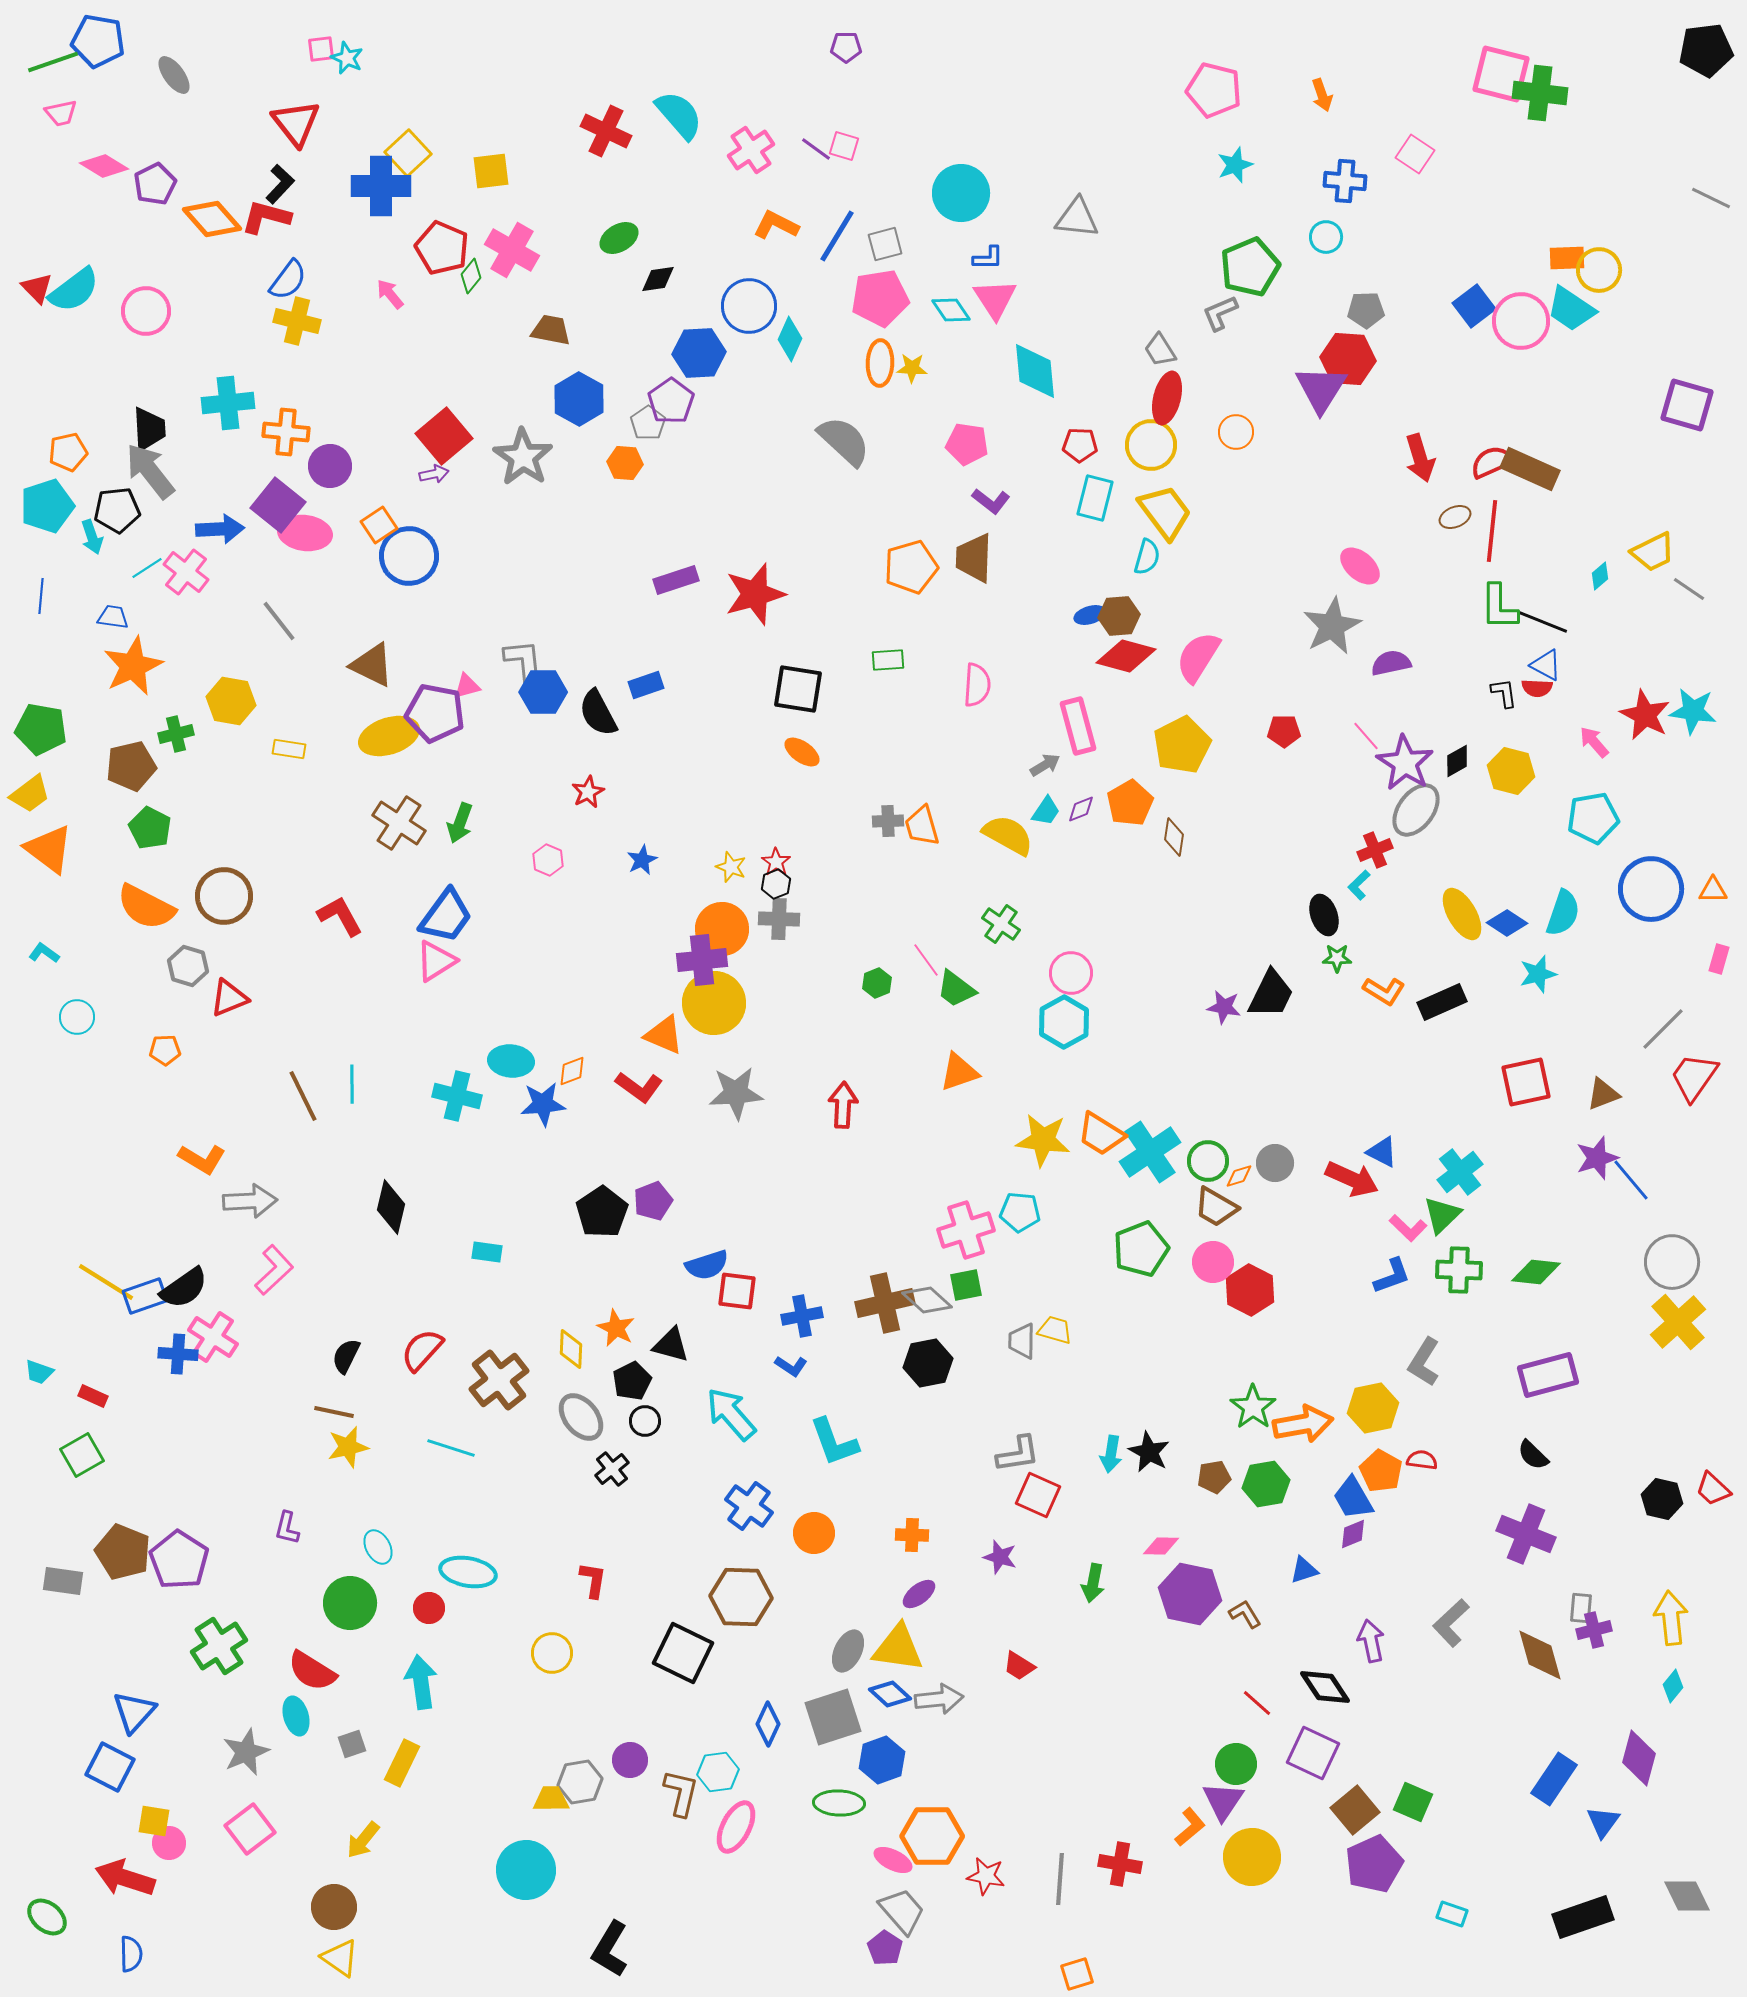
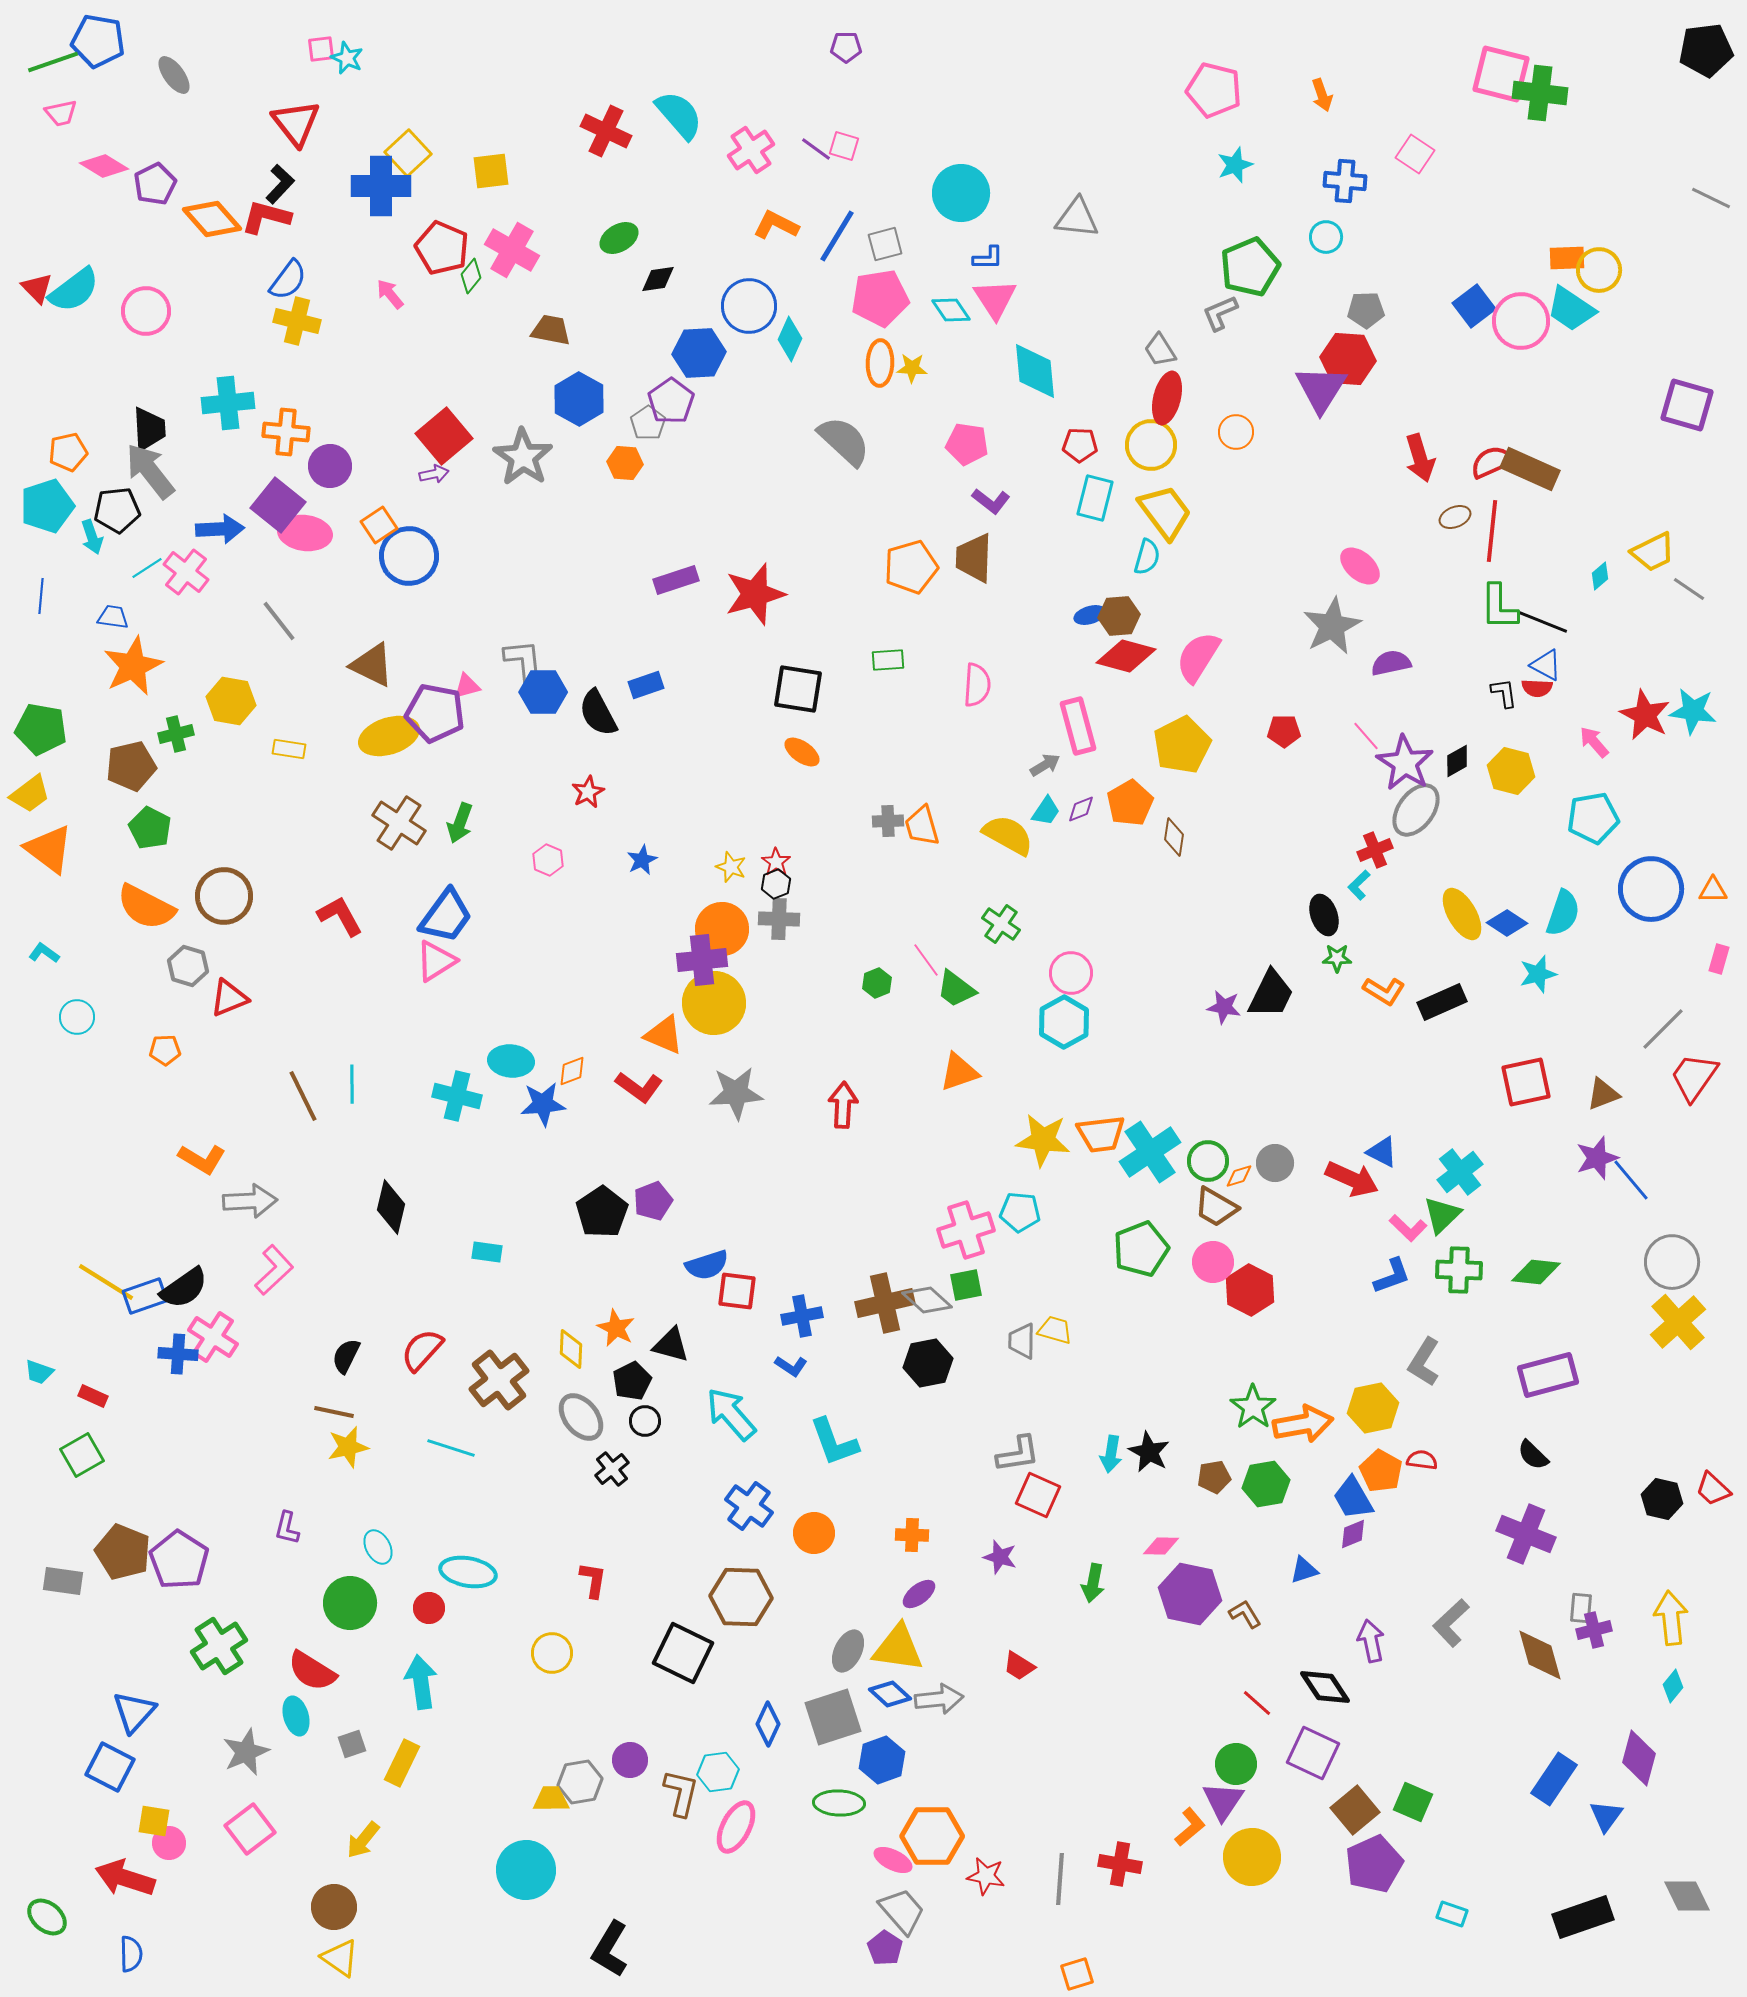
orange trapezoid at (1101, 1134): rotated 39 degrees counterclockwise
blue triangle at (1603, 1822): moved 3 px right, 6 px up
